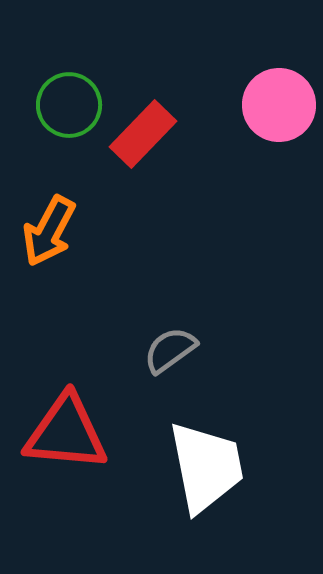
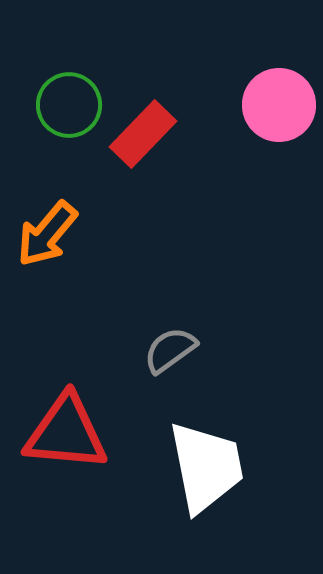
orange arrow: moved 2 px left, 3 px down; rotated 12 degrees clockwise
